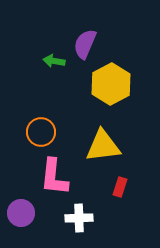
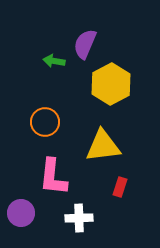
orange circle: moved 4 px right, 10 px up
pink L-shape: moved 1 px left
